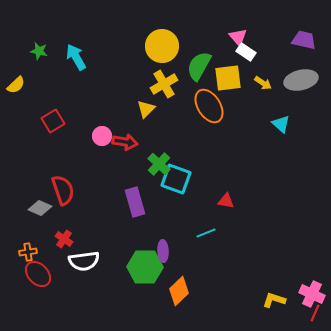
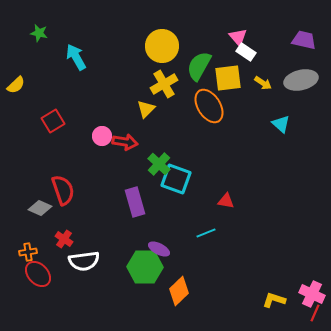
green star: moved 18 px up
purple ellipse: moved 4 px left, 2 px up; rotated 60 degrees counterclockwise
